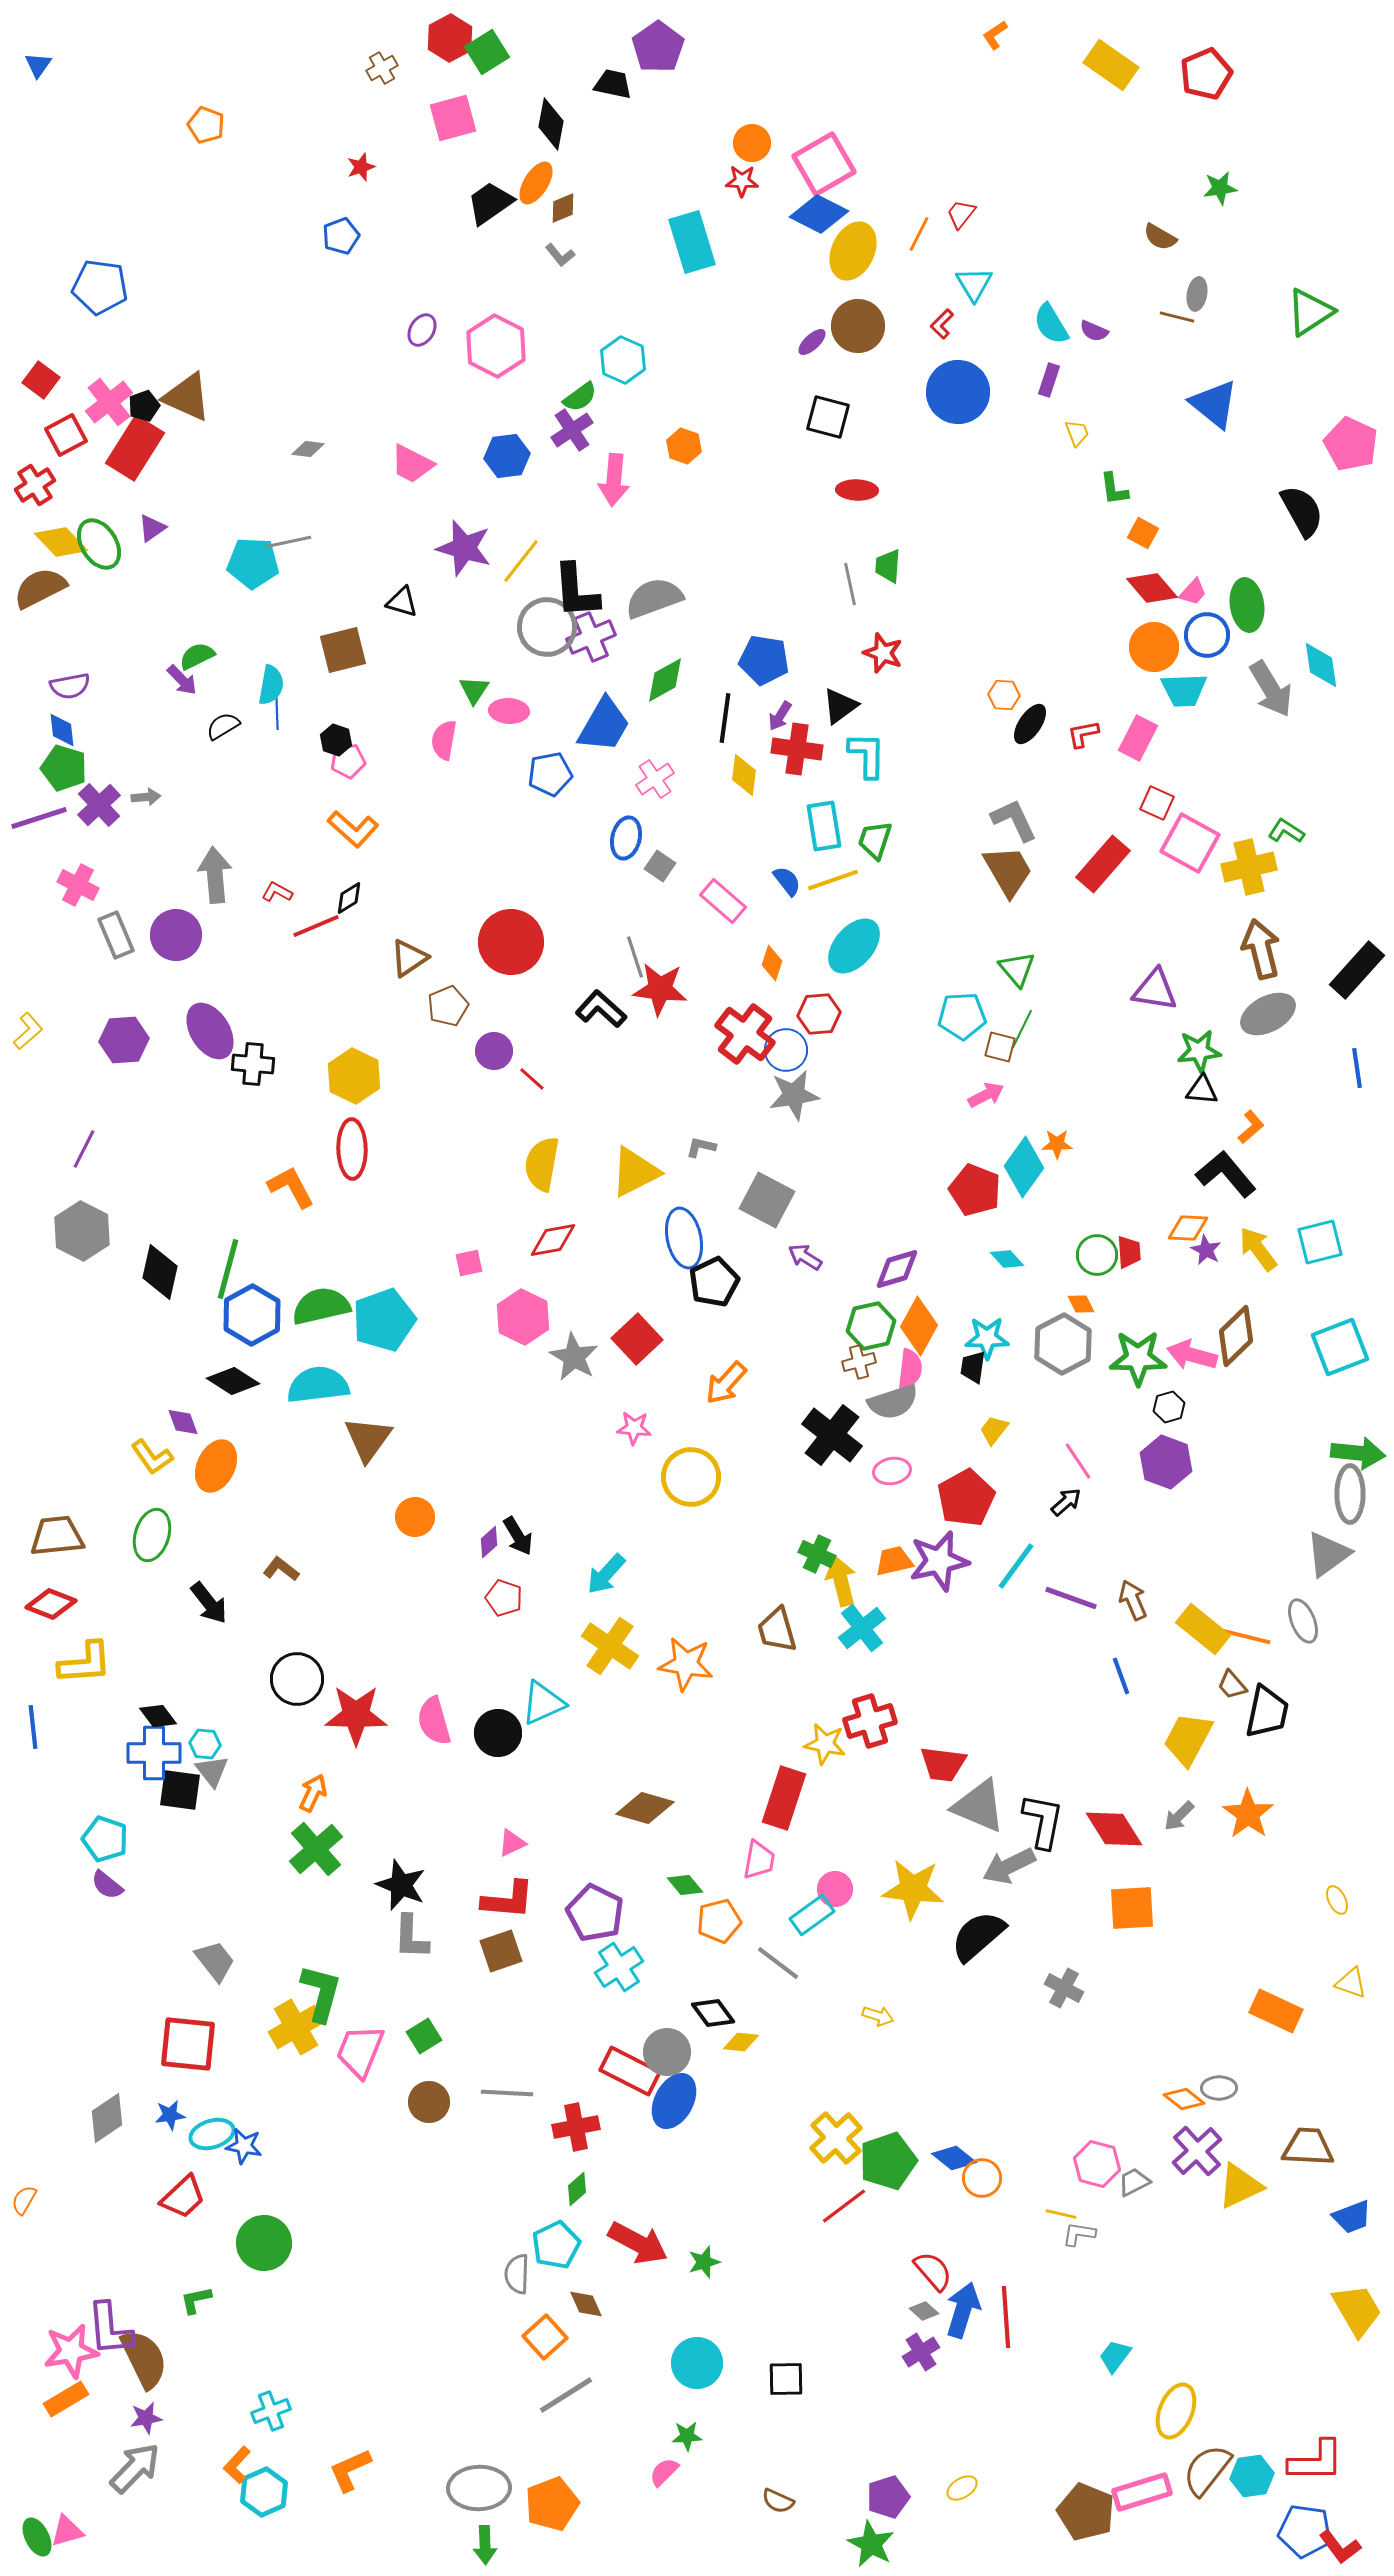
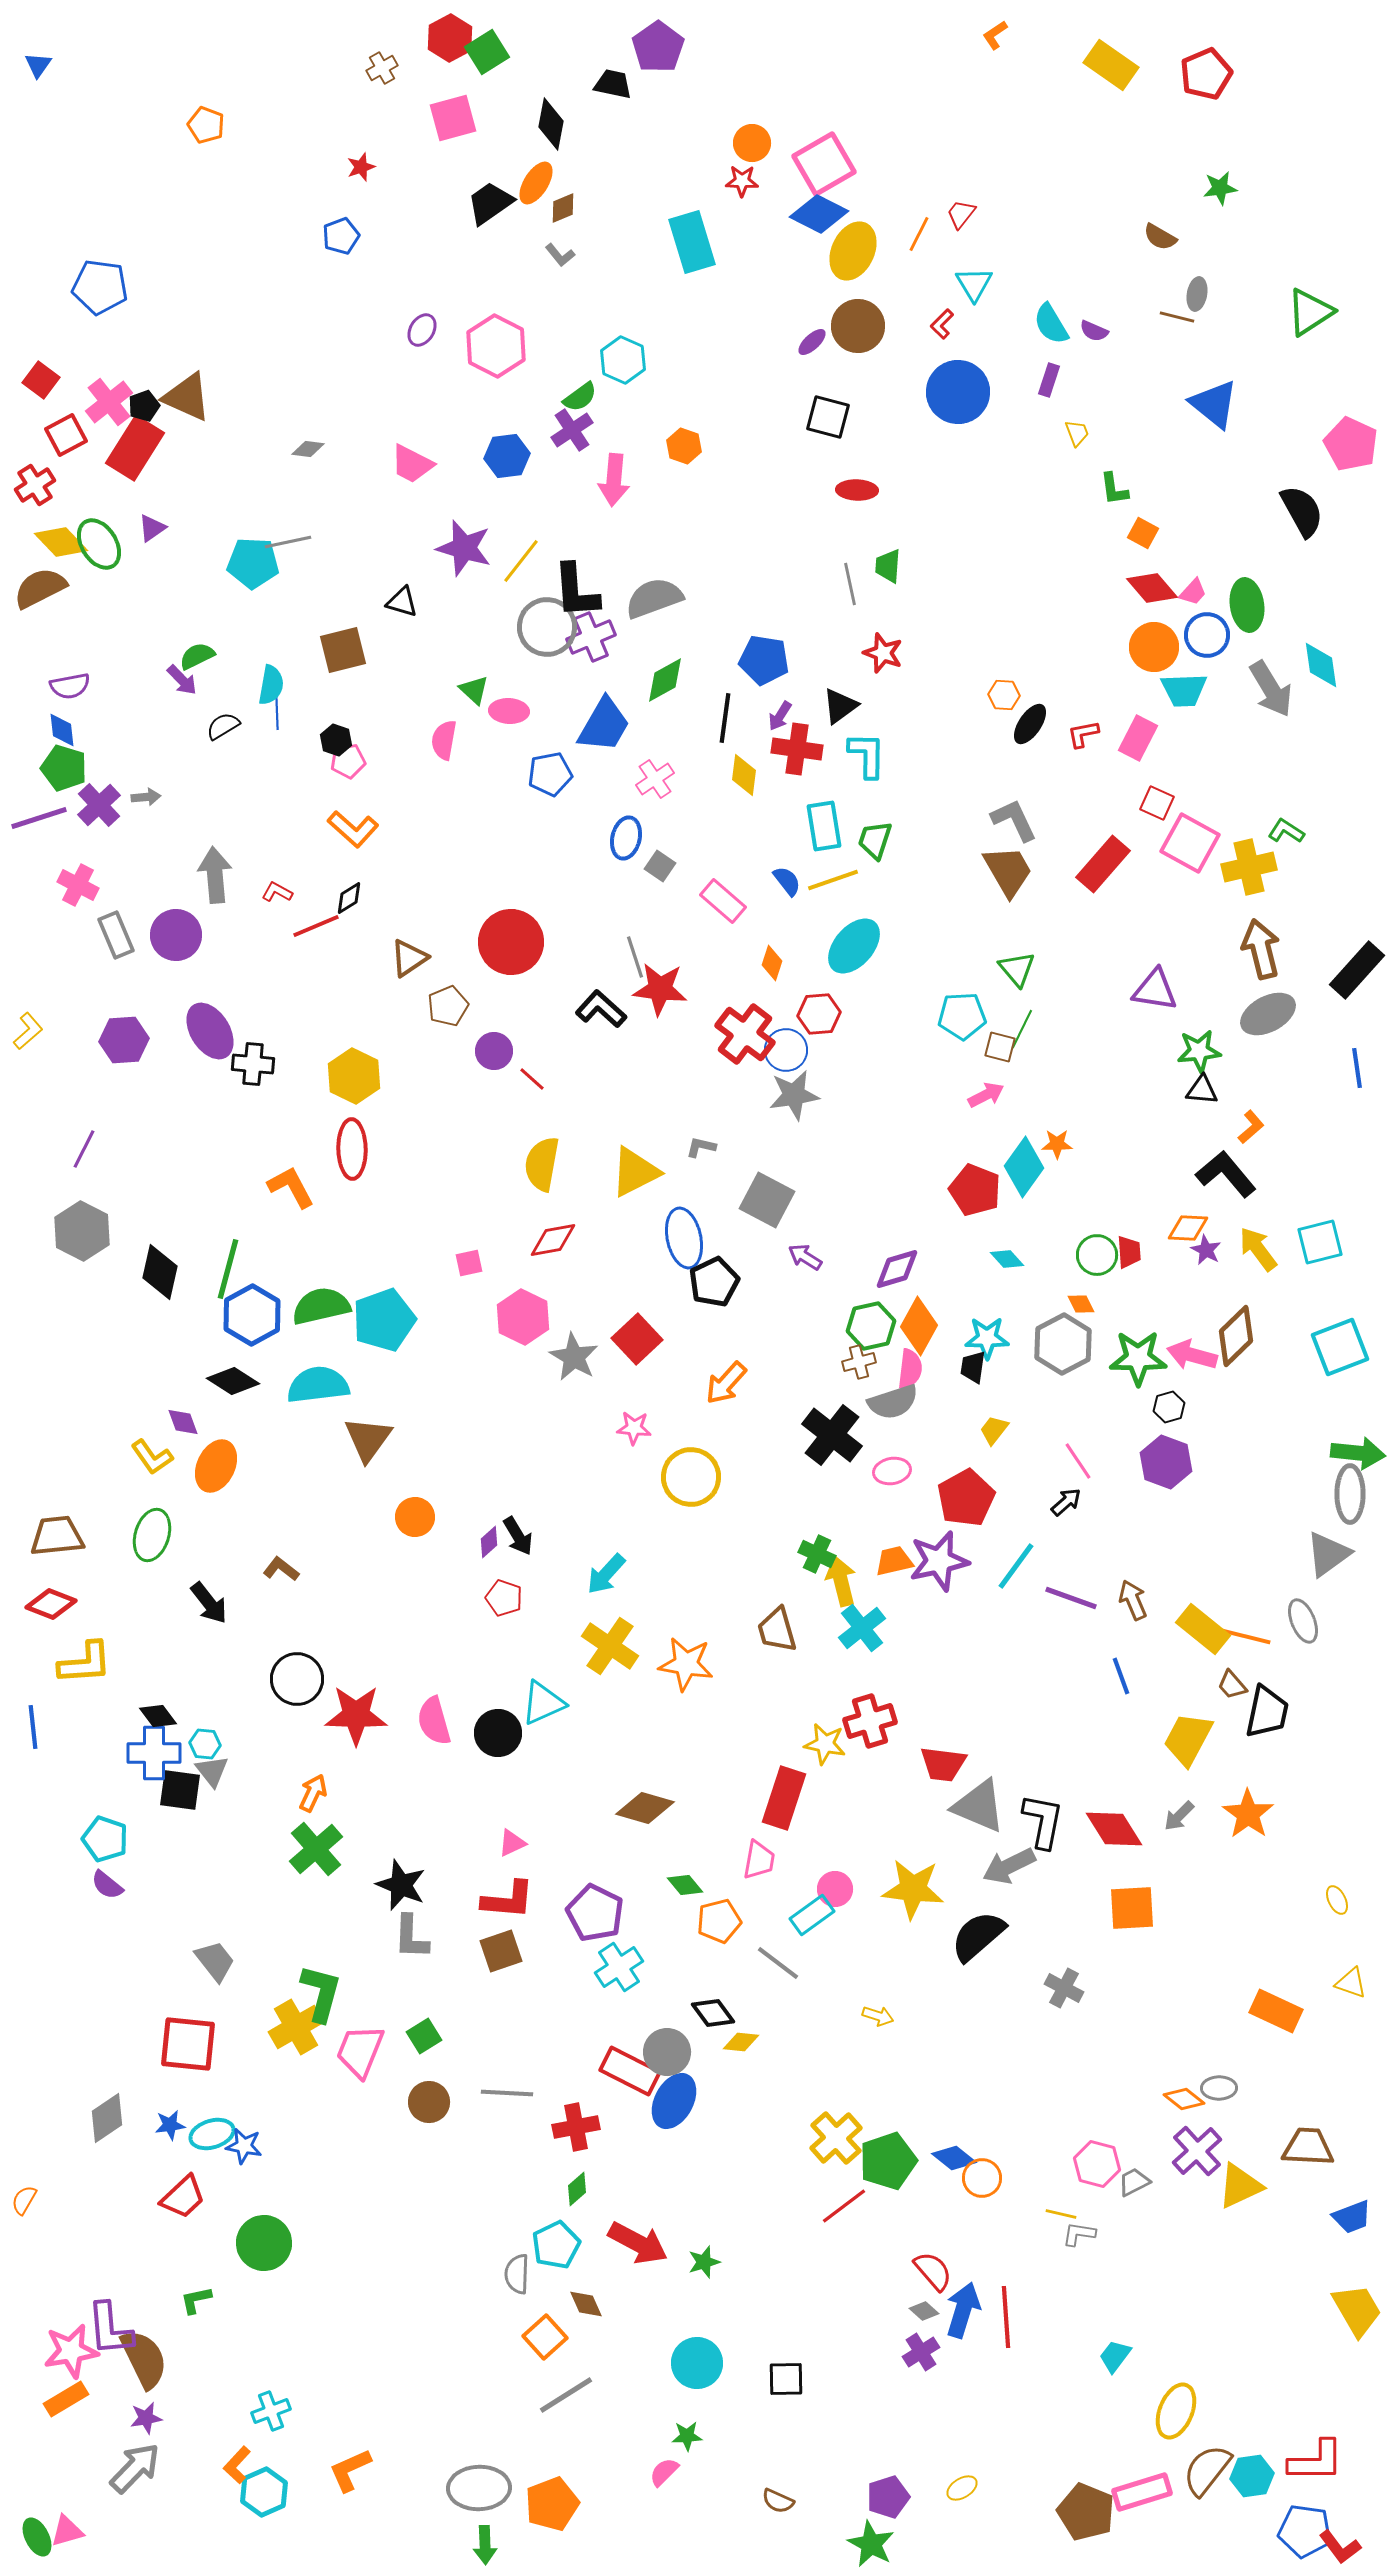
green triangle at (474, 690): rotated 20 degrees counterclockwise
blue star at (170, 2115): moved 10 px down
